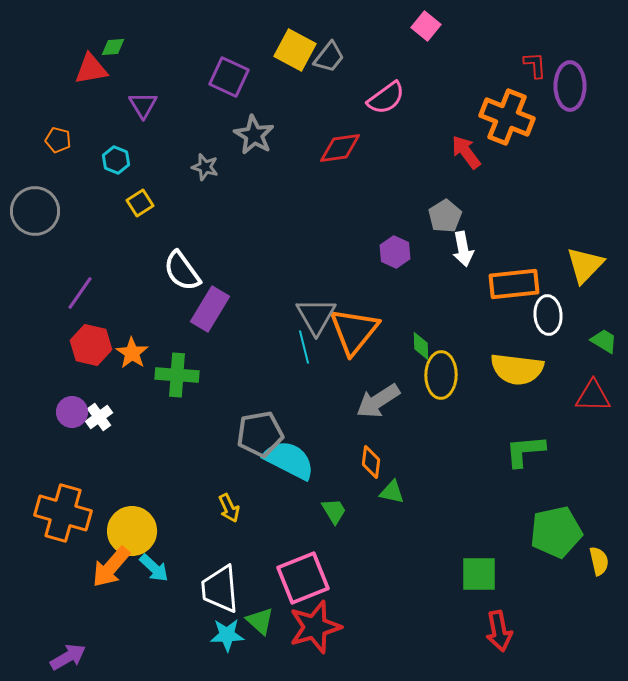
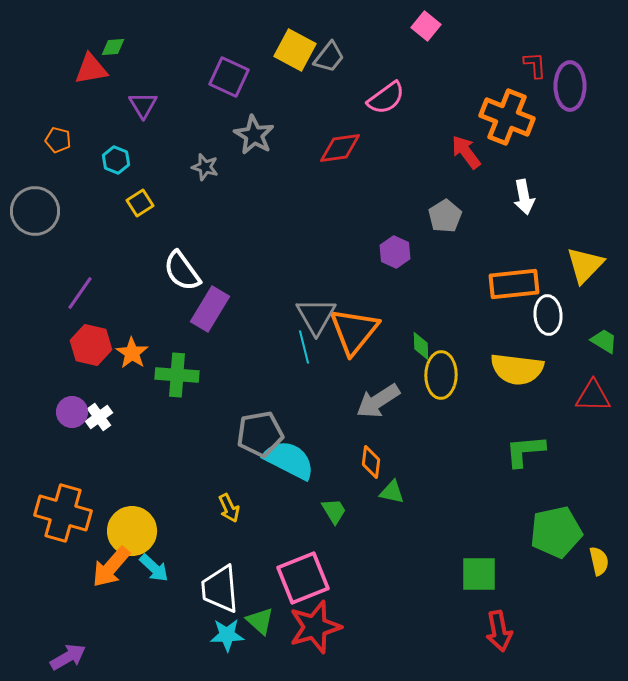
white arrow at (463, 249): moved 61 px right, 52 px up
